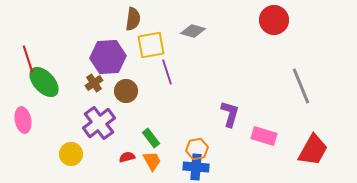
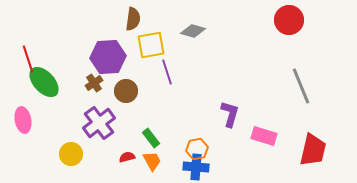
red circle: moved 15 px right
red trapezoid: rotated 16 degrees counterclockwise
